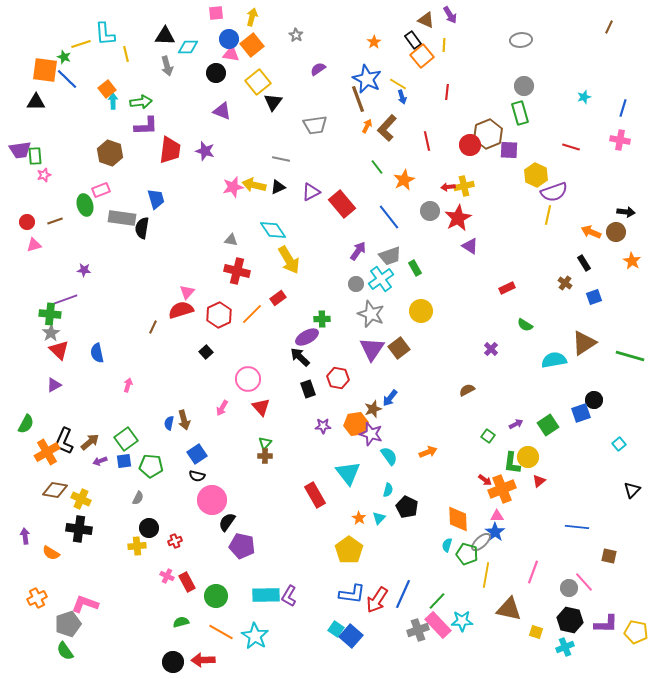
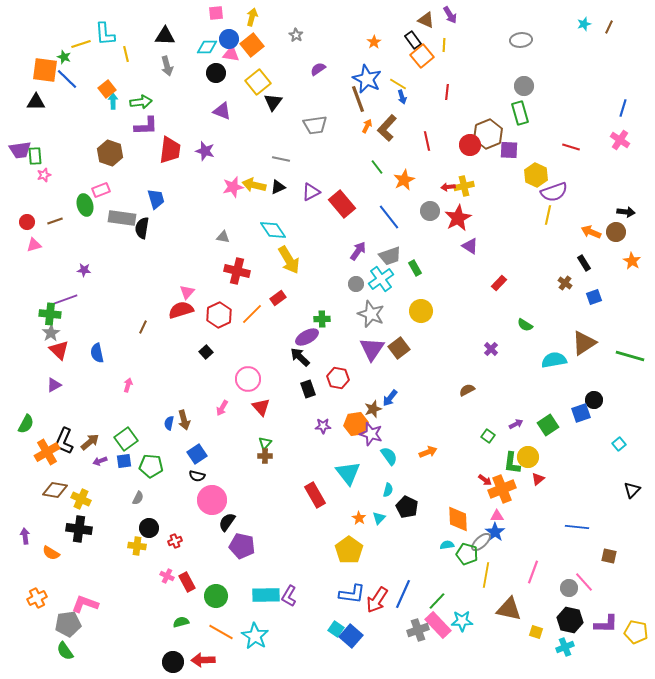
cyan diamond at (188, 47): moved 19 px right
cyan star at (584, 97): moved 73 px up
pink cross at (620, 140): rotated 24 degrees clockwise
gray triangle at (231, 240): moved 8 px left, 3 px up
red rectangle at (507, 288): moved 8 px left, 5 px up; rotated 21 degrees counterclockwise
brown line at (153, 327): moved 10 px left
red triangle at (539, 481): moved 1 px left, 2 px up
cyan semicircle at (447, 545): rotated 64 degrees clockwise
yellow cross at (137, 546): rotated 12 degrees clockwise
gray pentagon at (68, 624): rotated 10 degrees clockwise
